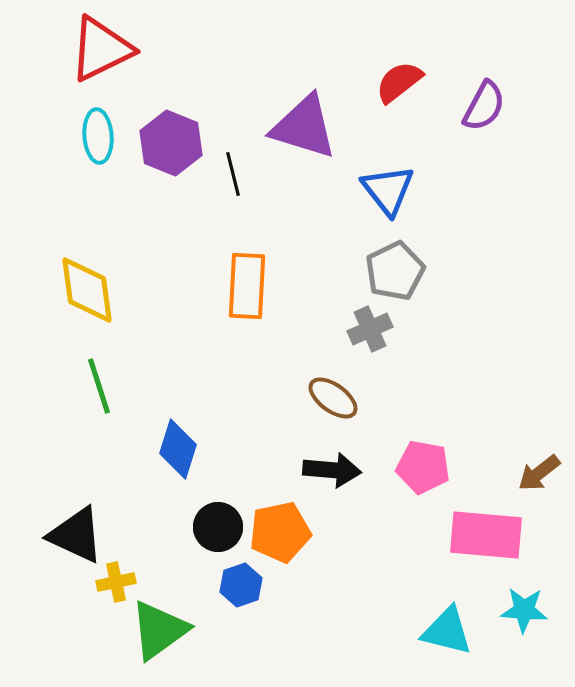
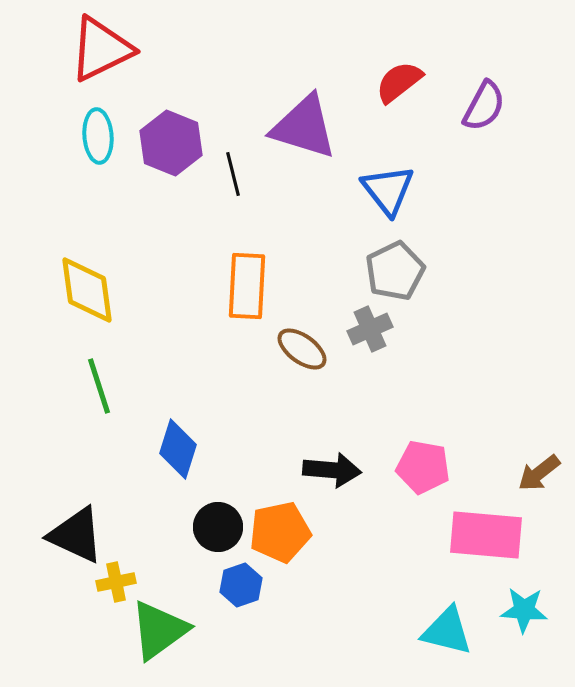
brown ellipse: moved 31 px left, 49 px up
